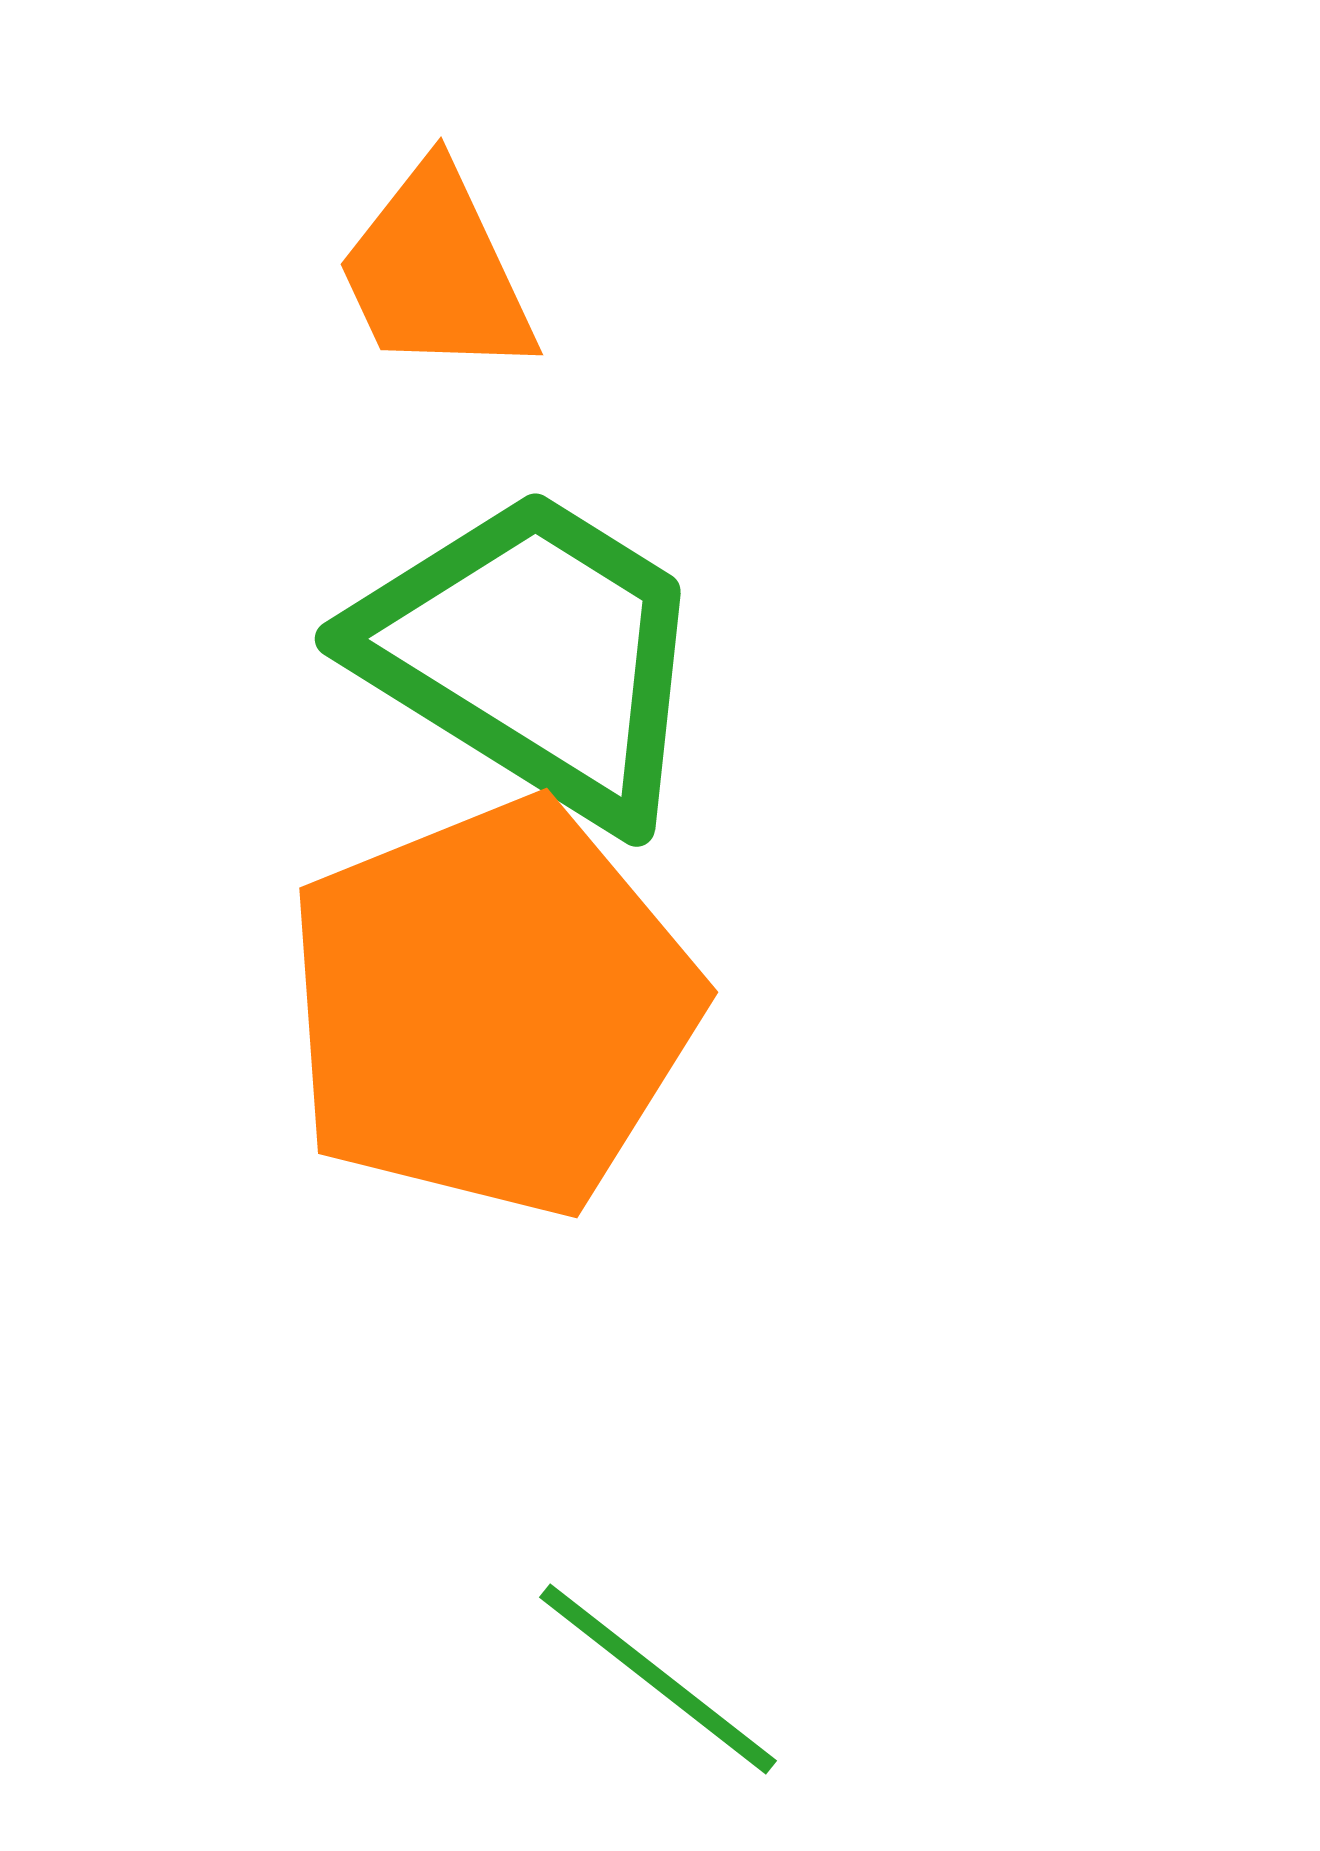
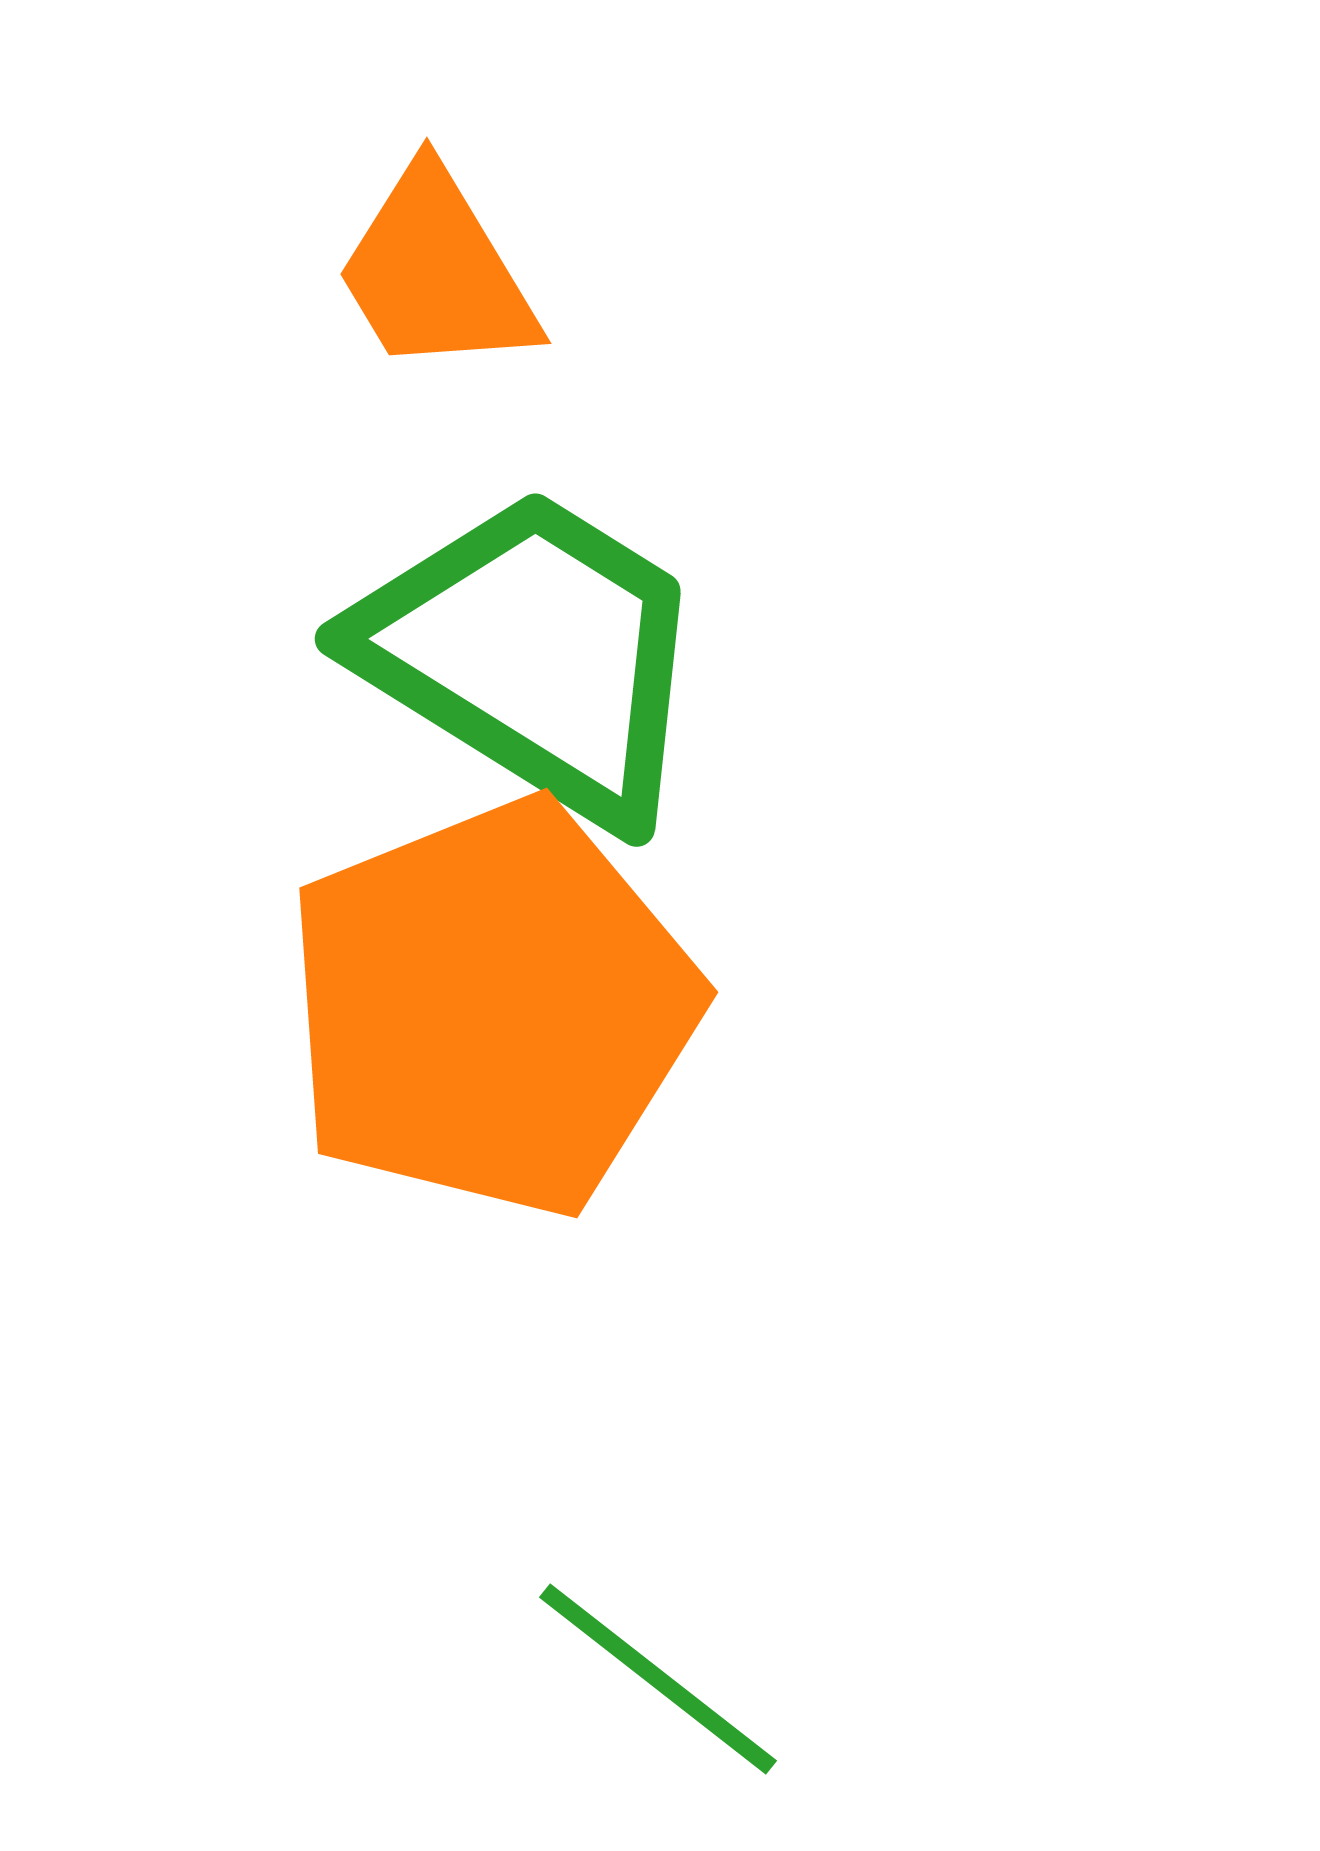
orange trapezoid: rotated 6 degrees counterclockwise
